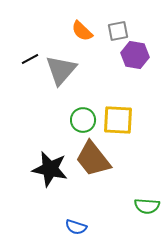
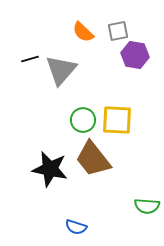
orange semicircle: moved 1 px right, 1 px down
black line: rotated 12 degrees clockwise
yellow square: moved 1 px left
